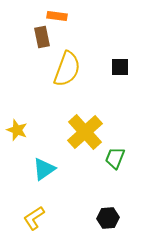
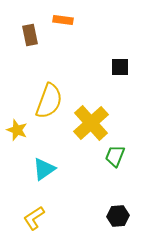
orange rectangle: moved 6 px right, 4 px down
brown rectangle: moved 12 px left, 2 px up
yellow semicircle: moved 18 px left, 32 px down
yellow cross: moved 6 px right, 9 px up
green trapezoid: moved 2 px up
black hexagon: moved 10 px right, 2 px up
